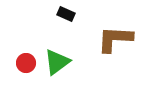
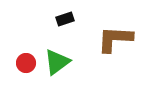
black rectangle: moved 1 px left, 5 px down; rotated 42 degrees counterclockwise
